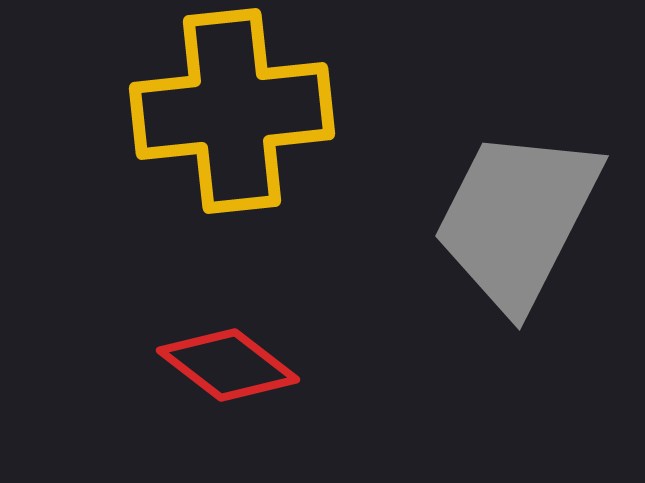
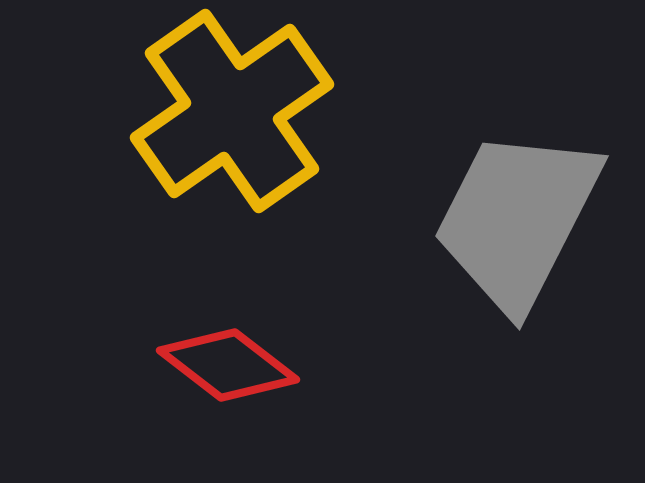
yellow cross: rotated 29 degrees counterclockwise
